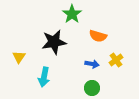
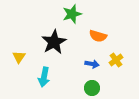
green star: rotated 18 degrees clockwise
black star: rotated 20 degrees counterclockwise
